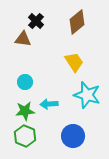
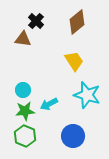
yellow trapezoid: moved 1 px up
cyan circle: moved 2 px left, 8 px down
cyan arrow: rotated 24 degrees counterclockwise
